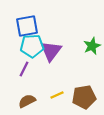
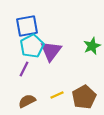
cyan pentagon: rotated 25 degrees counterclockwise
brown pentagon: rotated 20 degrees counterclockwise
